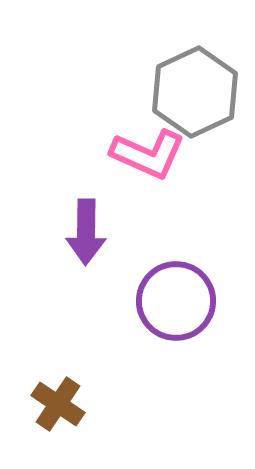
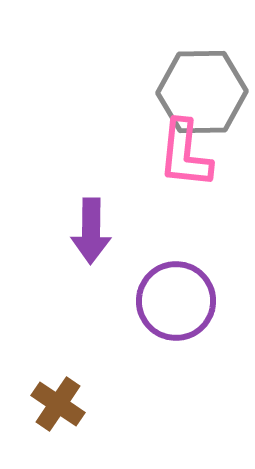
gray hexagon: moved 7 px right; rotated 24 degrees clockwise
pink L-shape: moved 37 px right; rotated 72 degrees clockwise
purple arrow: moved 5 px right, 1 px up
